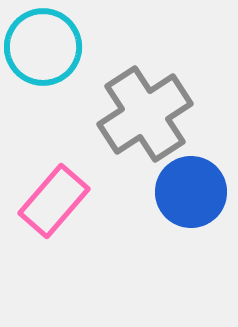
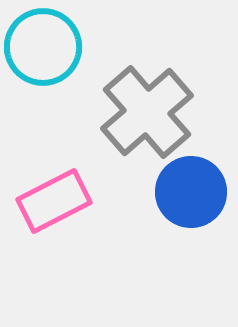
gray cross: moved 2 px right, 2 px up; rotated 8 degrees counterclockwise
pink rectangle: rotated 22 degrees clockwise
